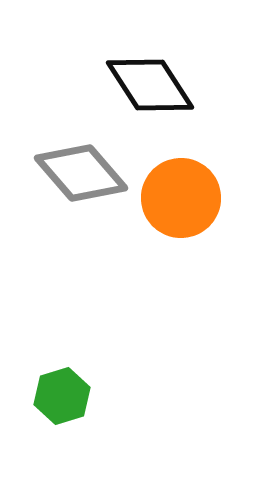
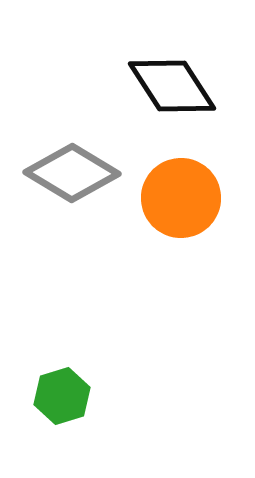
black diamond: moved 22 px right, 1 px down
gray diamond: moved 9 px left; rotated 18 degrees counterclockwise
